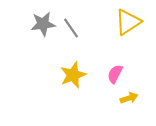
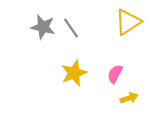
gray star: moved 3 px down; rotated 20 degrees clockwise
yellow star: moved 1 px right, 2 px up
